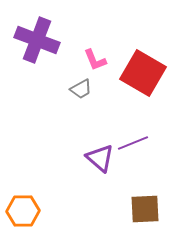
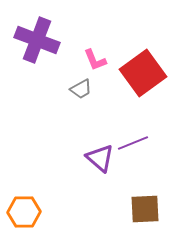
red square: rotated 24 degrees clockwise
orange hexagon: moved 1 px right, 1 px down
